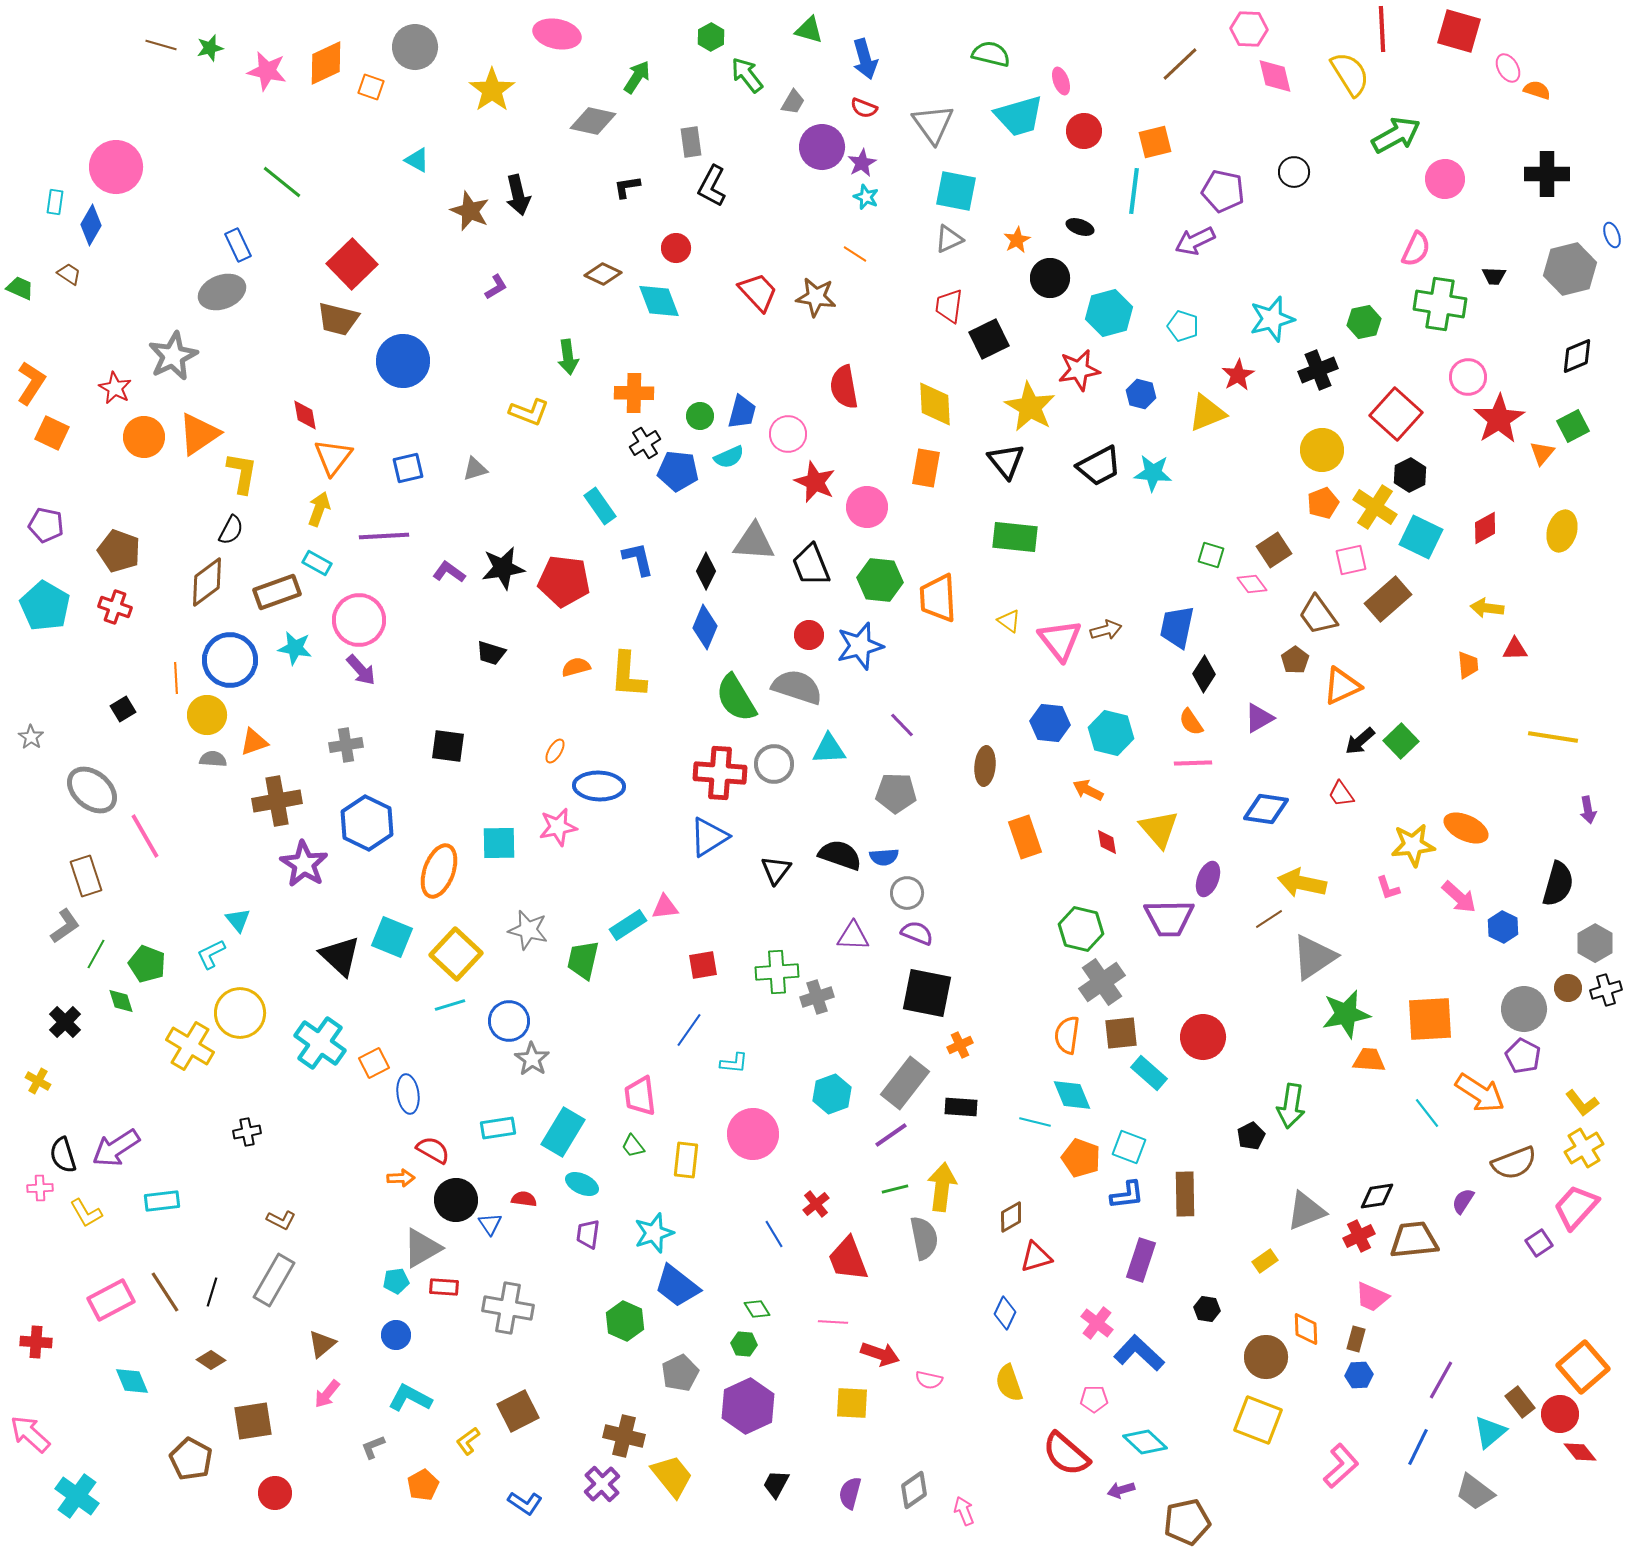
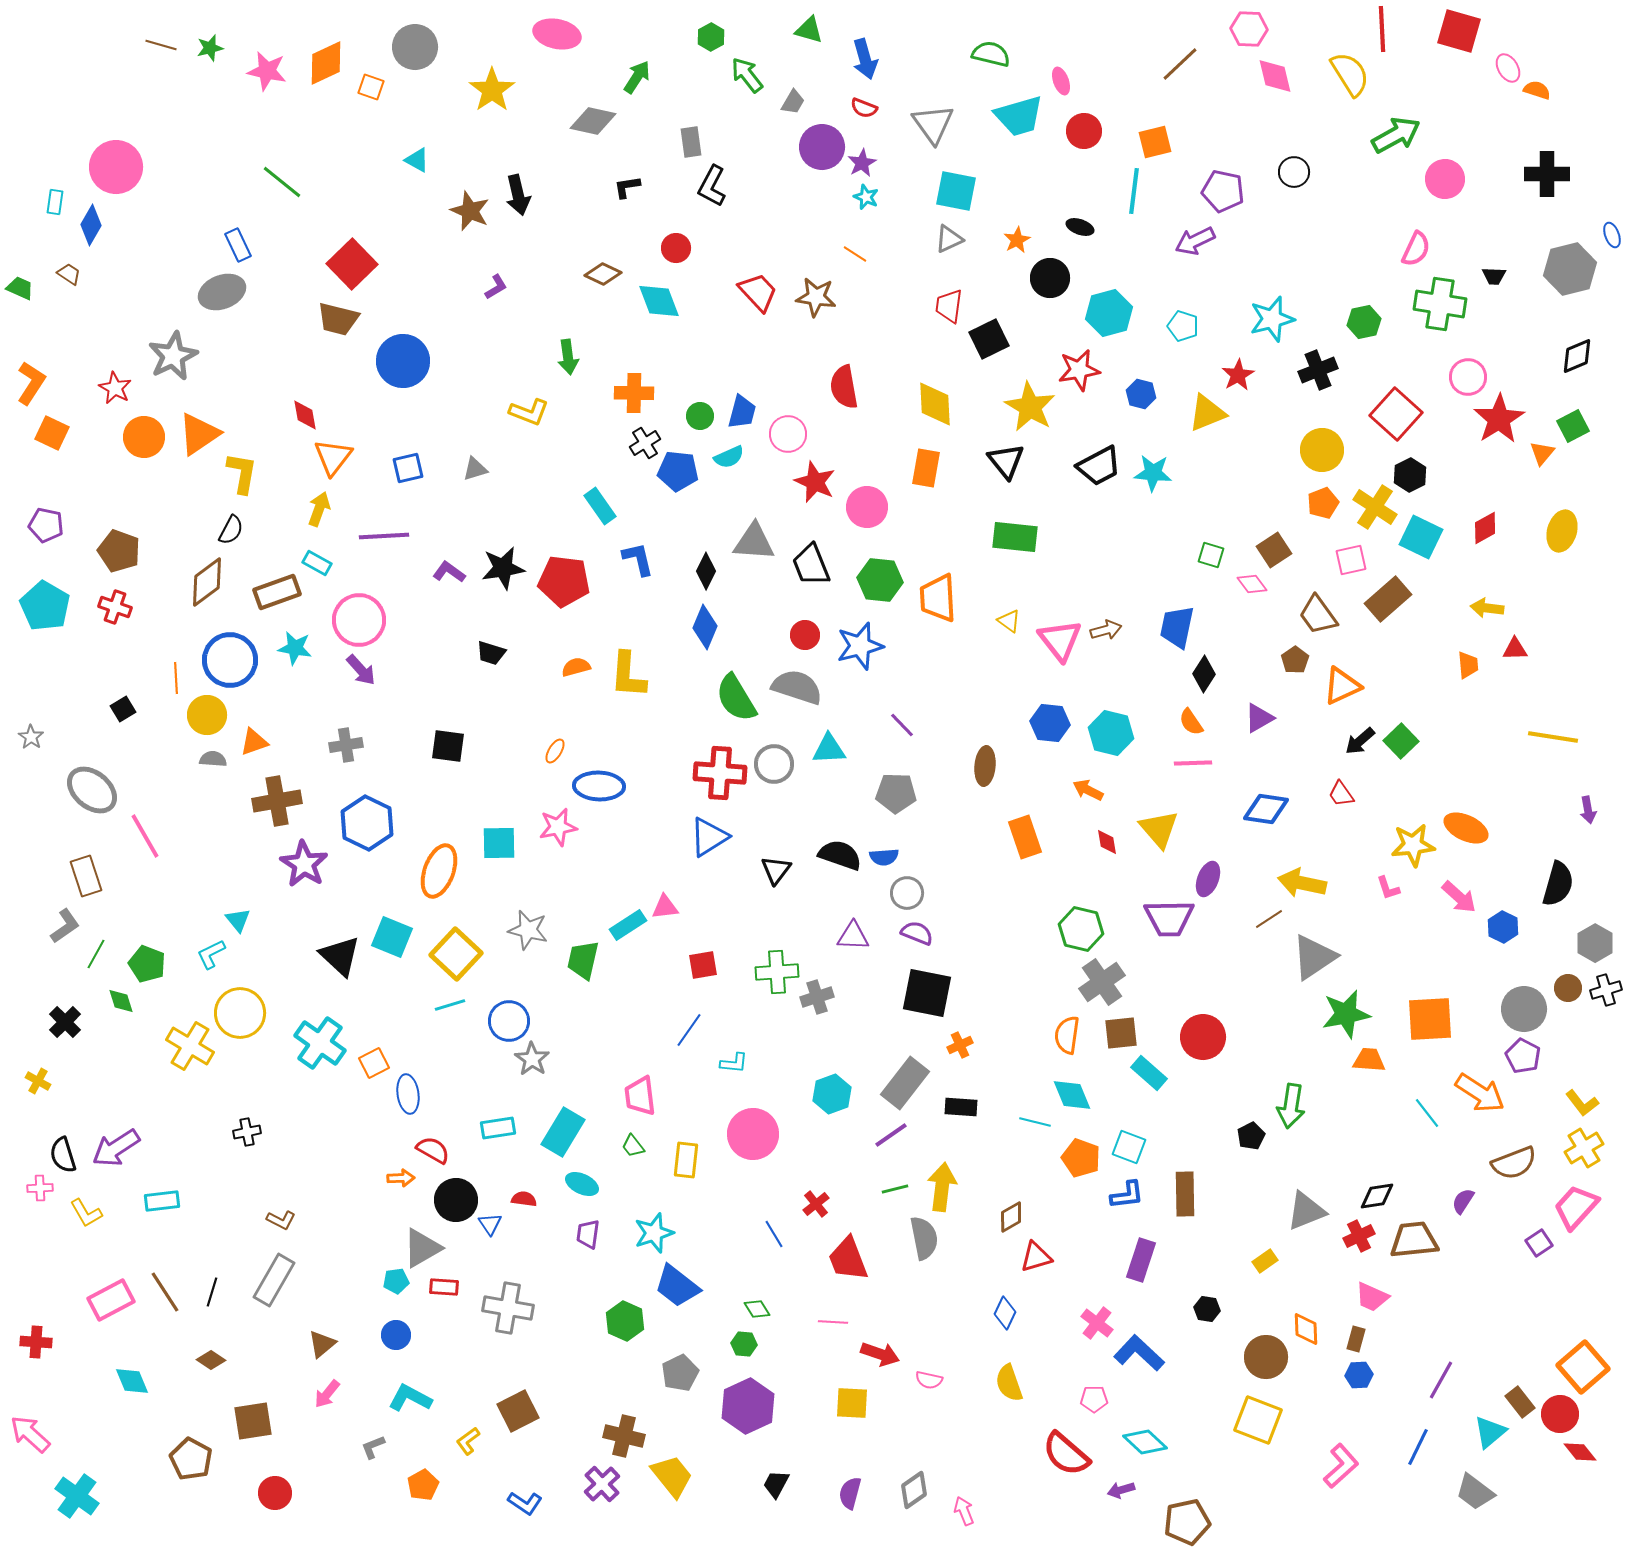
red circle at (809, 635): moved 4 px left
